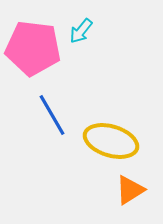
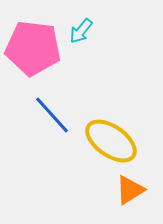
blue line: rotated 12 degrees counterclockwise
yellow ellipse: rotated 18 degrees clockwise
